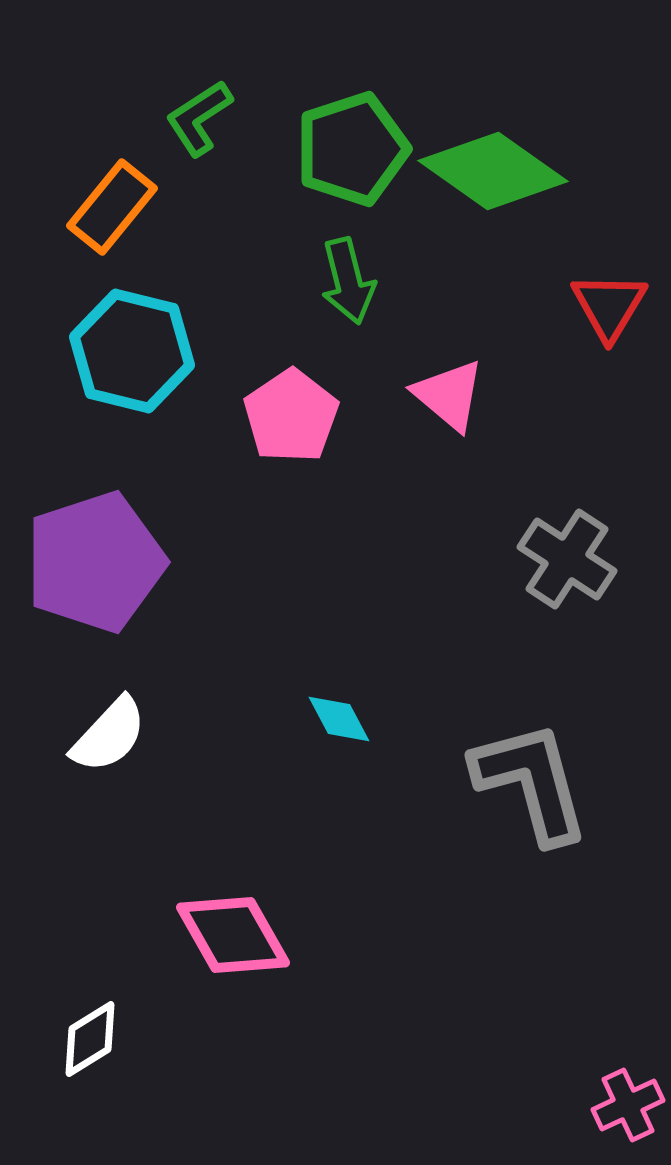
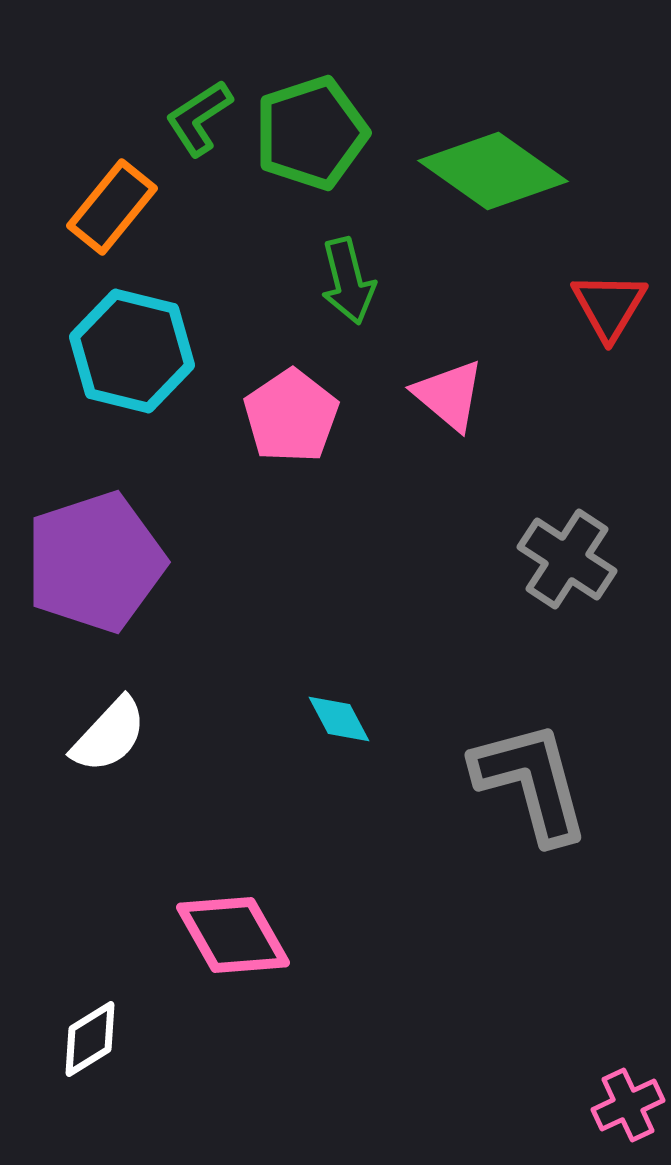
green pentagon: moved 41 px left, 16 px up
